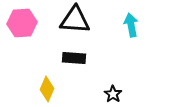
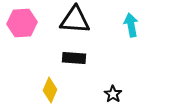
yellow diamond: moved 3 px right, 1 px down
